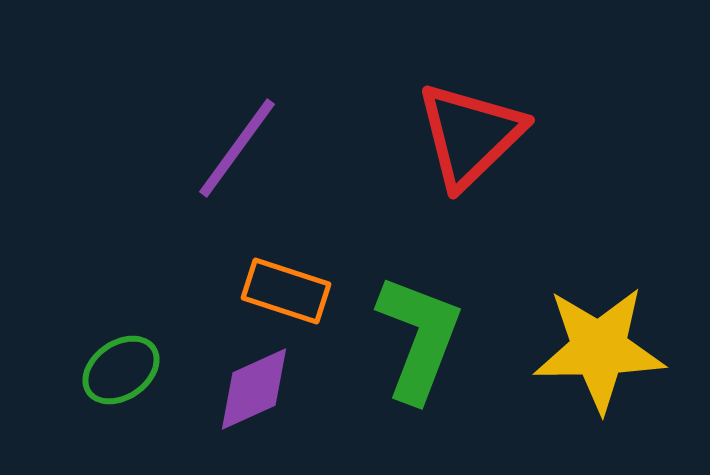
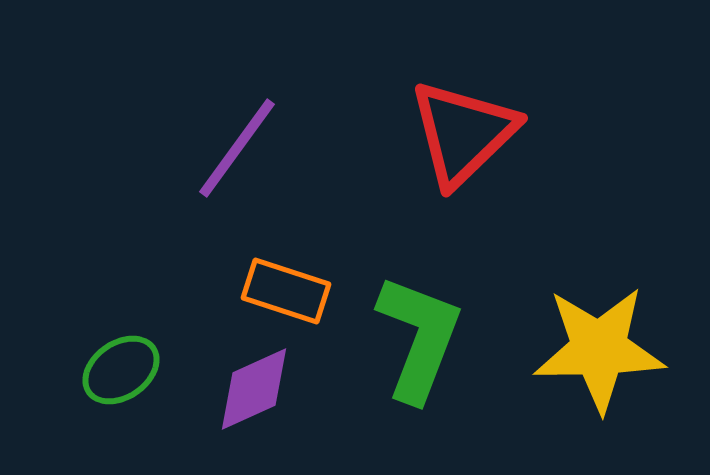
red triangle: moved 7 px left, 2 px up
